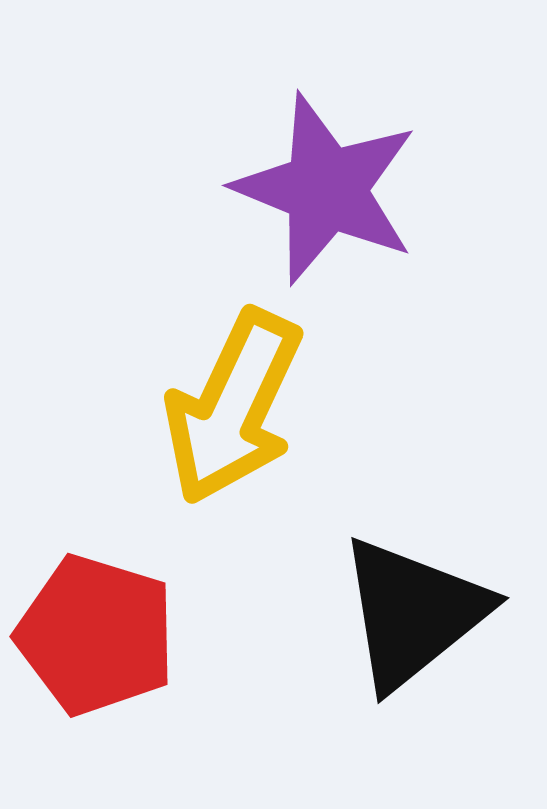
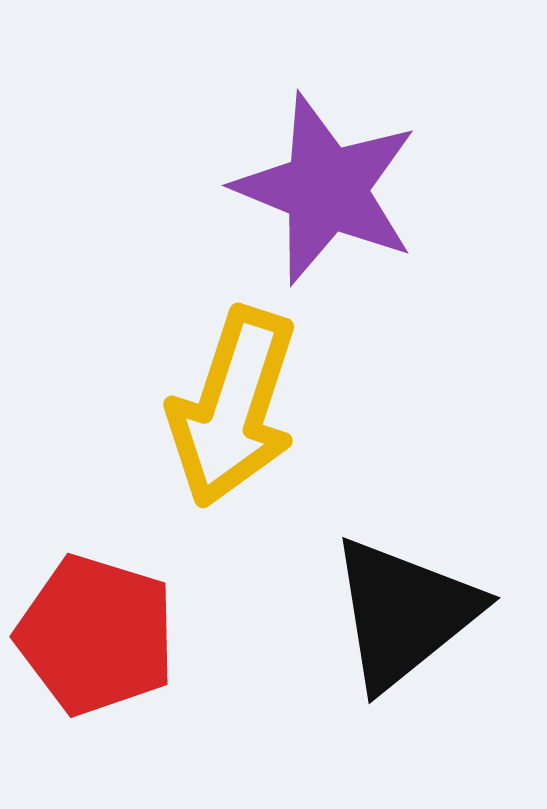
yellow arrow: rotated 7 degrees counterclockwise
black triangle: moved 9 px left
